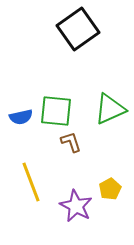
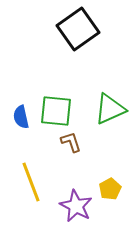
blue semicircle: rotated 90 degrees clockwise
